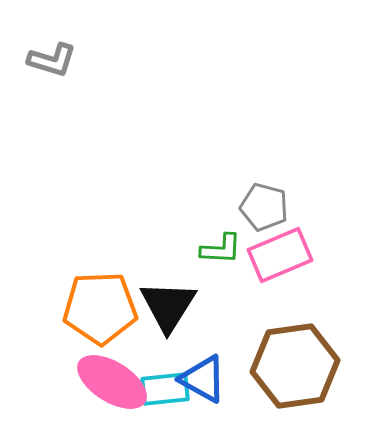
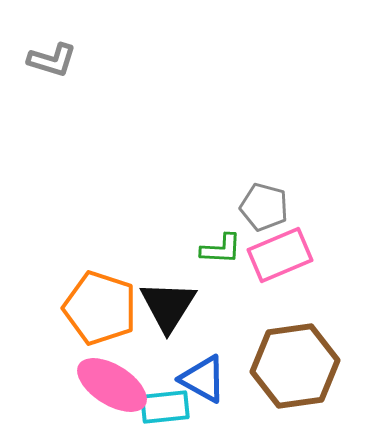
orange pentagon: rotated 20 degrees clockwise
pink ellipse: moved 3 px down
cyan rectangle: moved 18 px down
